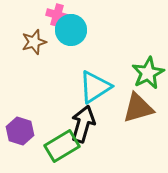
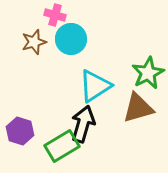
pink cross: moved 2 px left
cyan circle: moved 9 px down
cyan triangle: moved 1 px up
